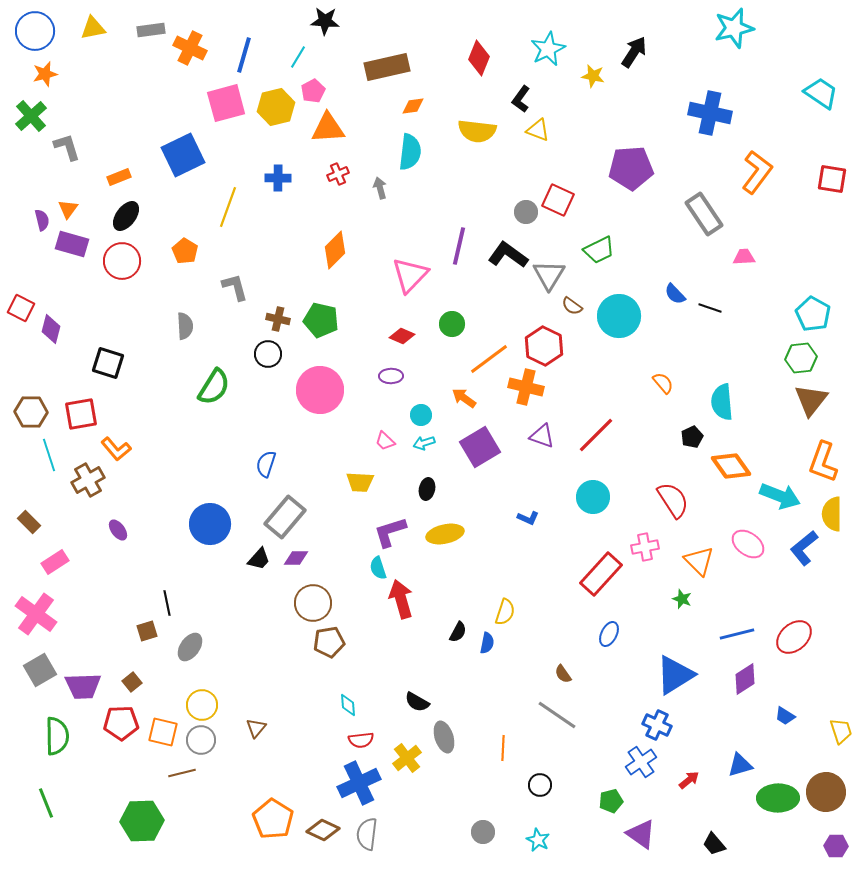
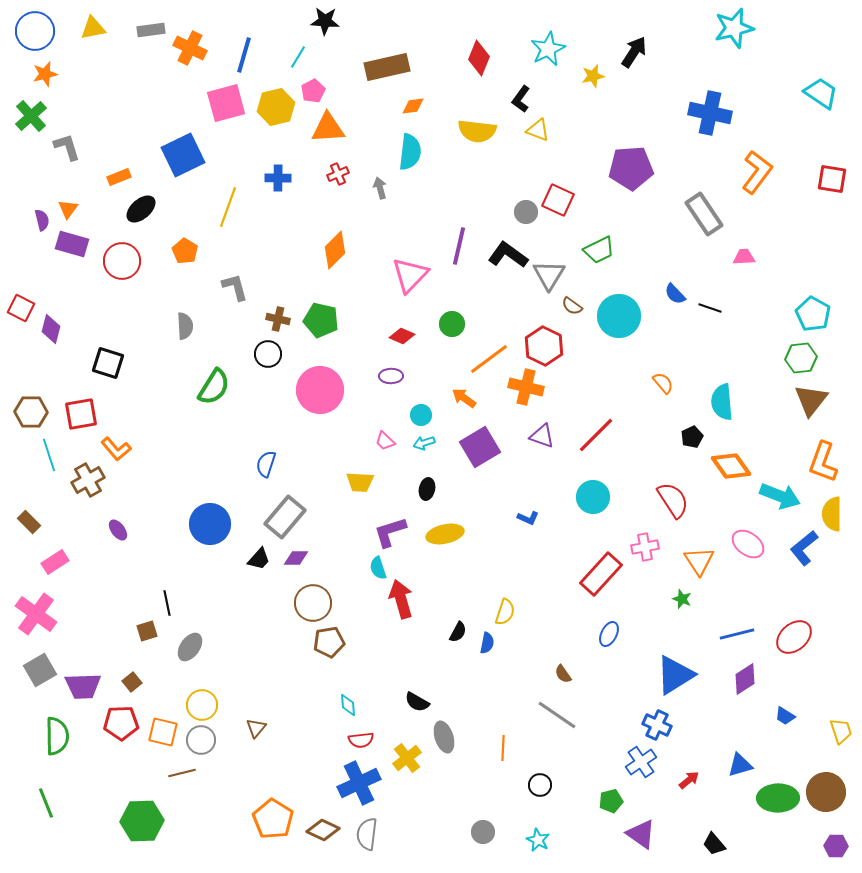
yellow star at (593, 76): rotated 25 degrees counterclockwise
black ellipse at (126, 216): moved 15 px right, 7 px up; rotated 12 degrees clockwise
orange triangle at (699, 561): rotated 12 degrees clockwise
